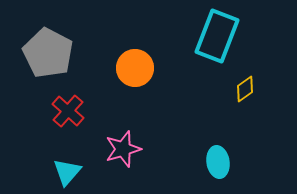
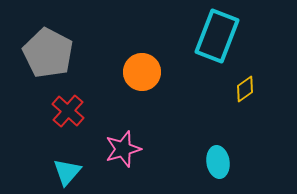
orange circle: moved 7 px right, 4 px down
